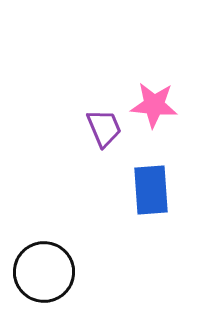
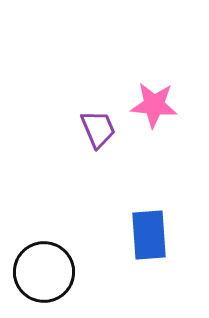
purple trapezoid: moved 6 px left, 1 px down
blue rectangle: moved 2 px left, 45 px down
